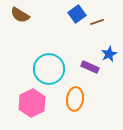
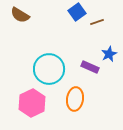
blue square: moved 2 px up
